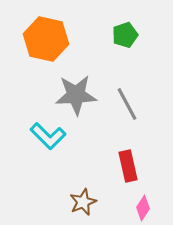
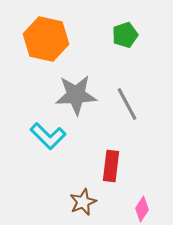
red rectangle: moved 17 px left; rotated 20 degrees clockwise
pink diamond: moved 1 px left, 1 px down
